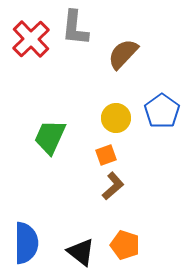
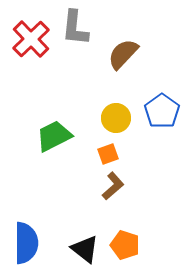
green trapezoid: moved 4 px right, 1 px up; rotated 39 degrees clockwise
orange square: moved 2 px right, 1 px up
black triangle: moved 4 px right, 3 px up
